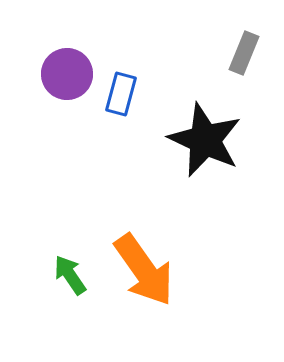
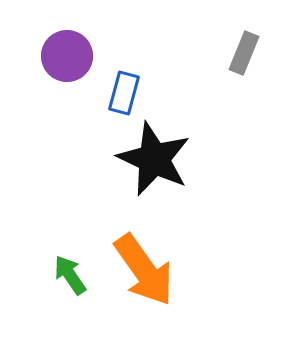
purple circle: moved 18 px up
blue rectangle: moved 3 px right, 1 px up
black star: moved 51 px left, 19 px down
